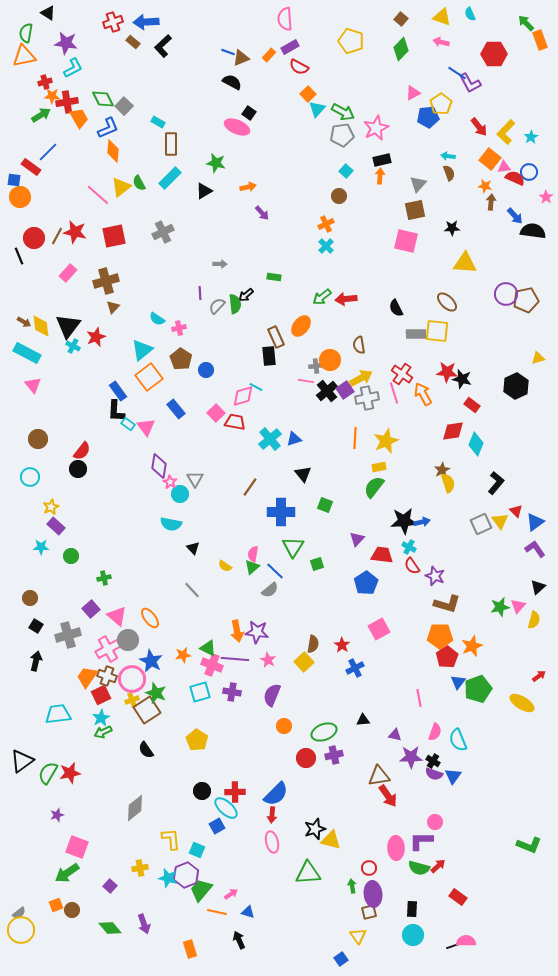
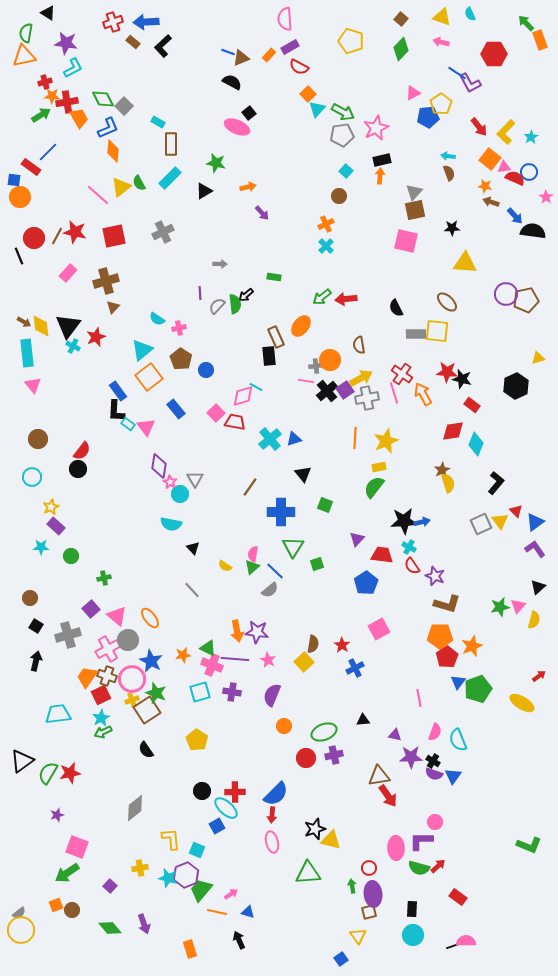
black square at (249, 113): rotated 16 degrees clockwise
gray triangle at (418, 184): moved 4 px left, 8 px down
brown arrow at (491, 202): rotated 77 degrees counterclockwise
cyan rectangle at (27, 353): rotated 56 degrees clockwise
cyan circle at (30, 477): moved 2 px right
